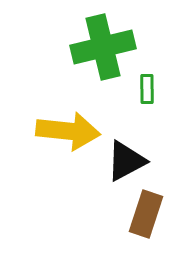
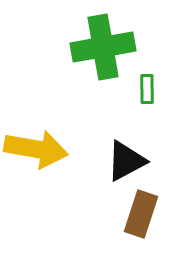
green cross: rotated 4 degrees clockwise
yellow arrow: moved 32 px left, 18 px down; rotated 4 degrees clockwise
brown rectangle: moved 5 px left
